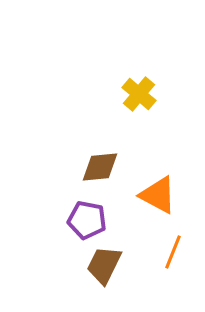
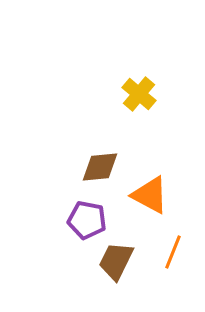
orange triangle: moved 8 px left
brown trapezoid: moved 12 px right, 4 px up
